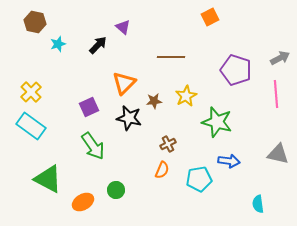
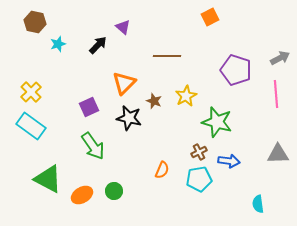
brown line: moved 4 px left, 1 px up
brown star: rotated 28 degrees clockwise
brown cross: moved 31 px right, 8 px down
gray triangle: rotated 15 degrees counterclockwise
green circle: moved 2 px left, 1 px down
orange ellipse: moved 1 px left, 7 px up
